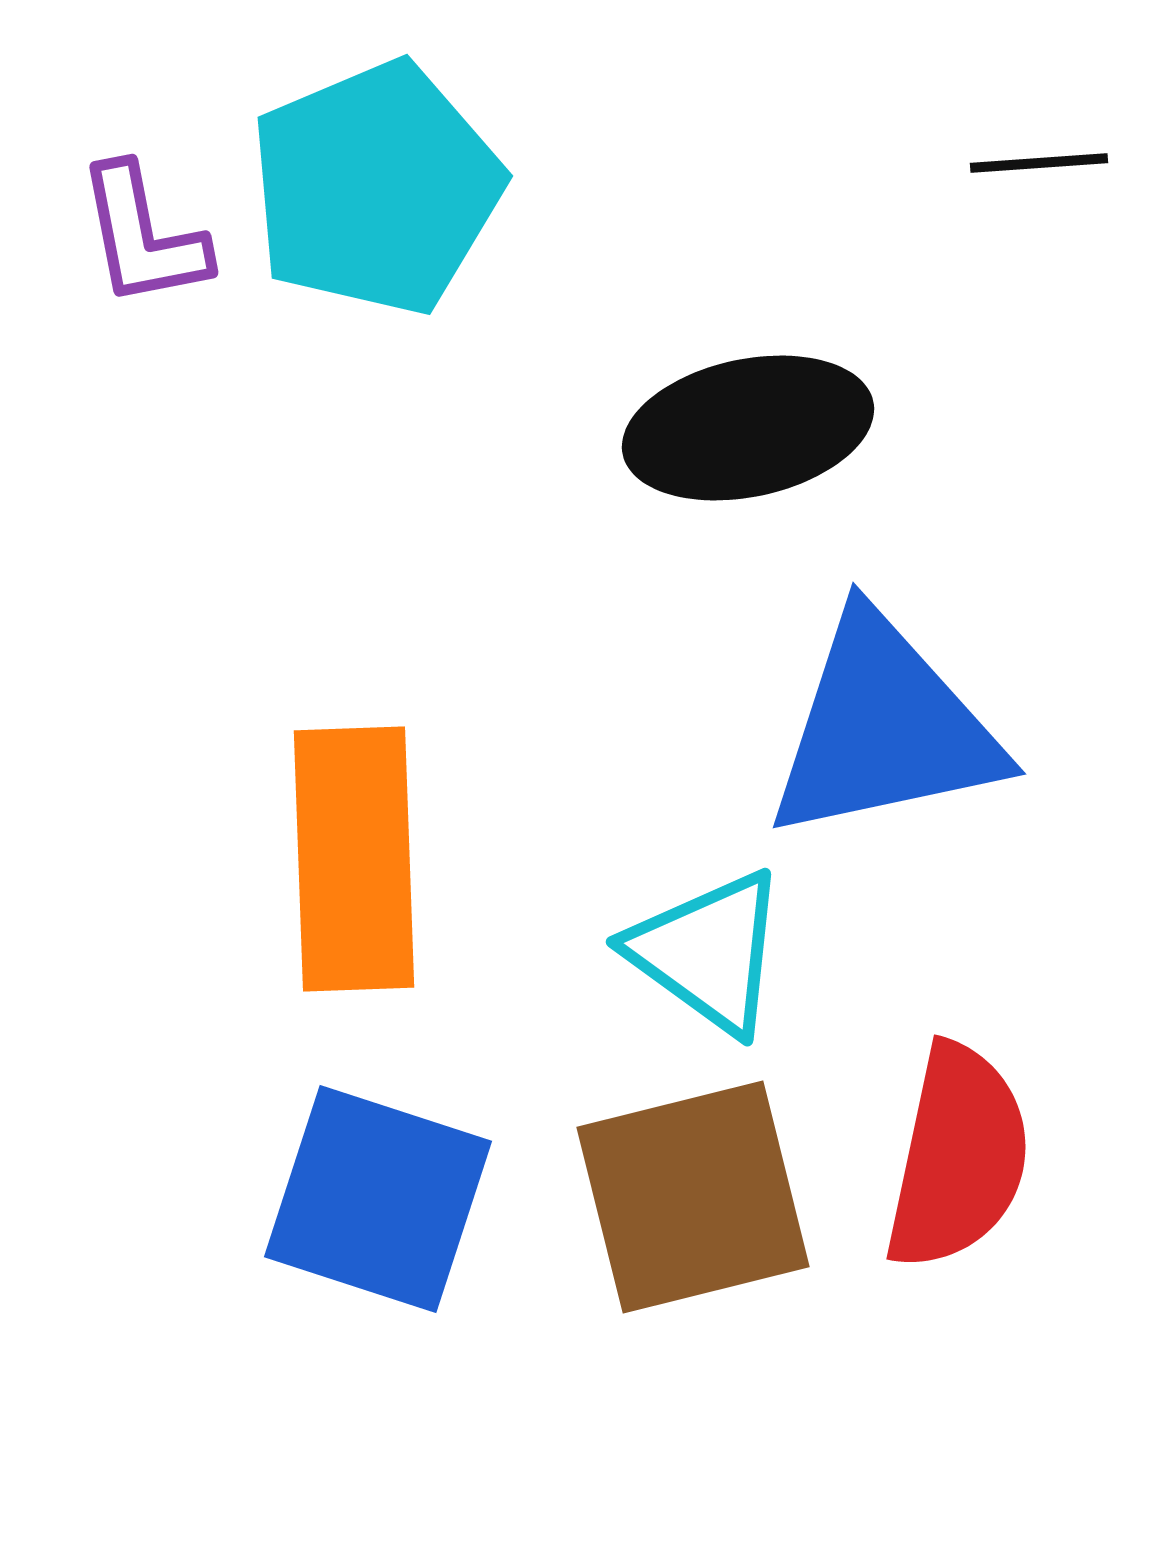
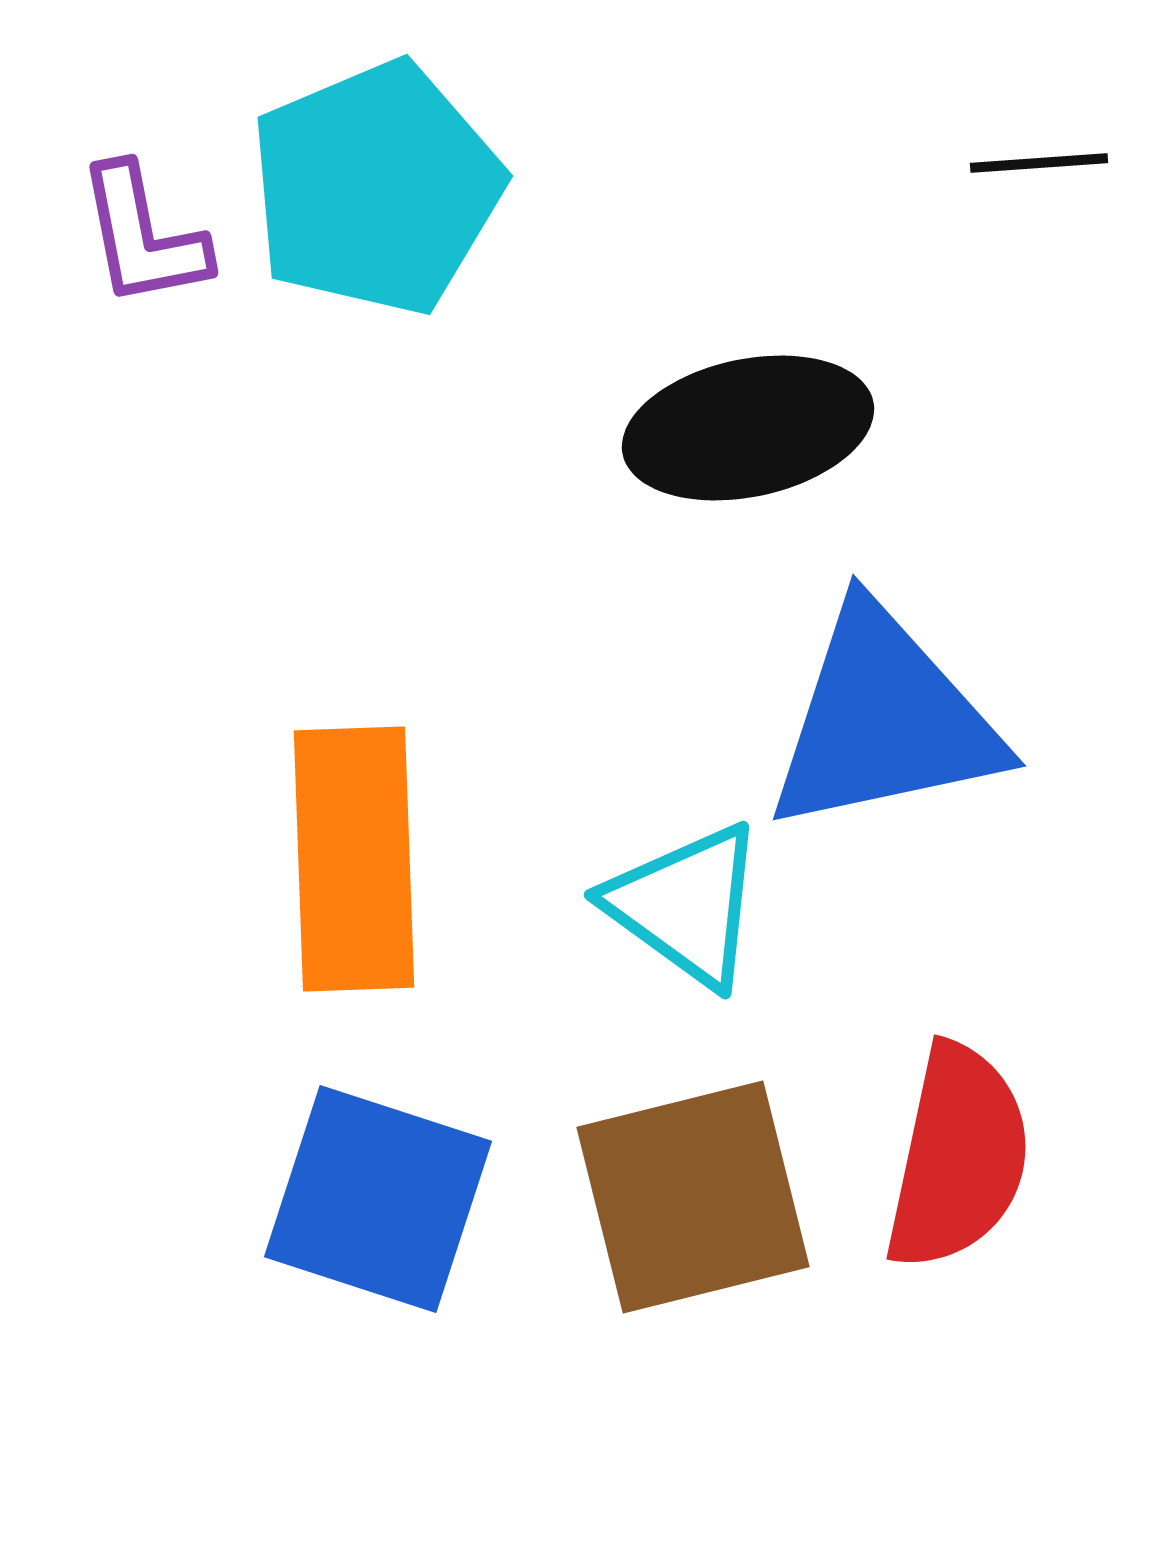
blue triangle: moved 8 px up
cyan triangle: moved 22 px left, 47 px up
